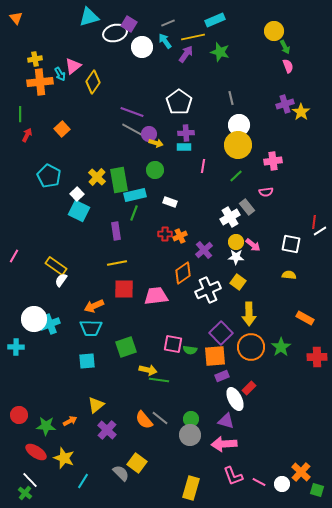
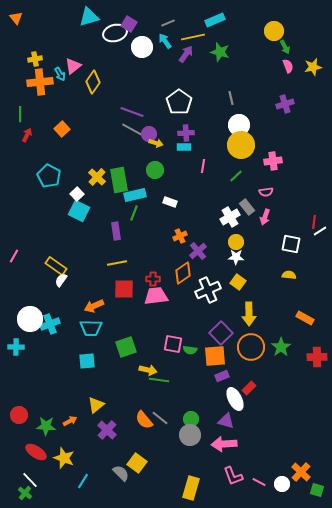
yellow star at (301, 112): moved 12 px right, 45 px up; rotated 24 degrees clockwise
yellow circle at (238, 145): moved 3 px right
red cross at (165, 234): moved 12 px left, 45 px down
pink arrow at (253, 245): moved 12 px right, 28 px up; rotated 70 degrees clockwise
purple cross at (204, 250): moved 6 px left, 1 px down
white circle at (34, 319): moved 4 px left
